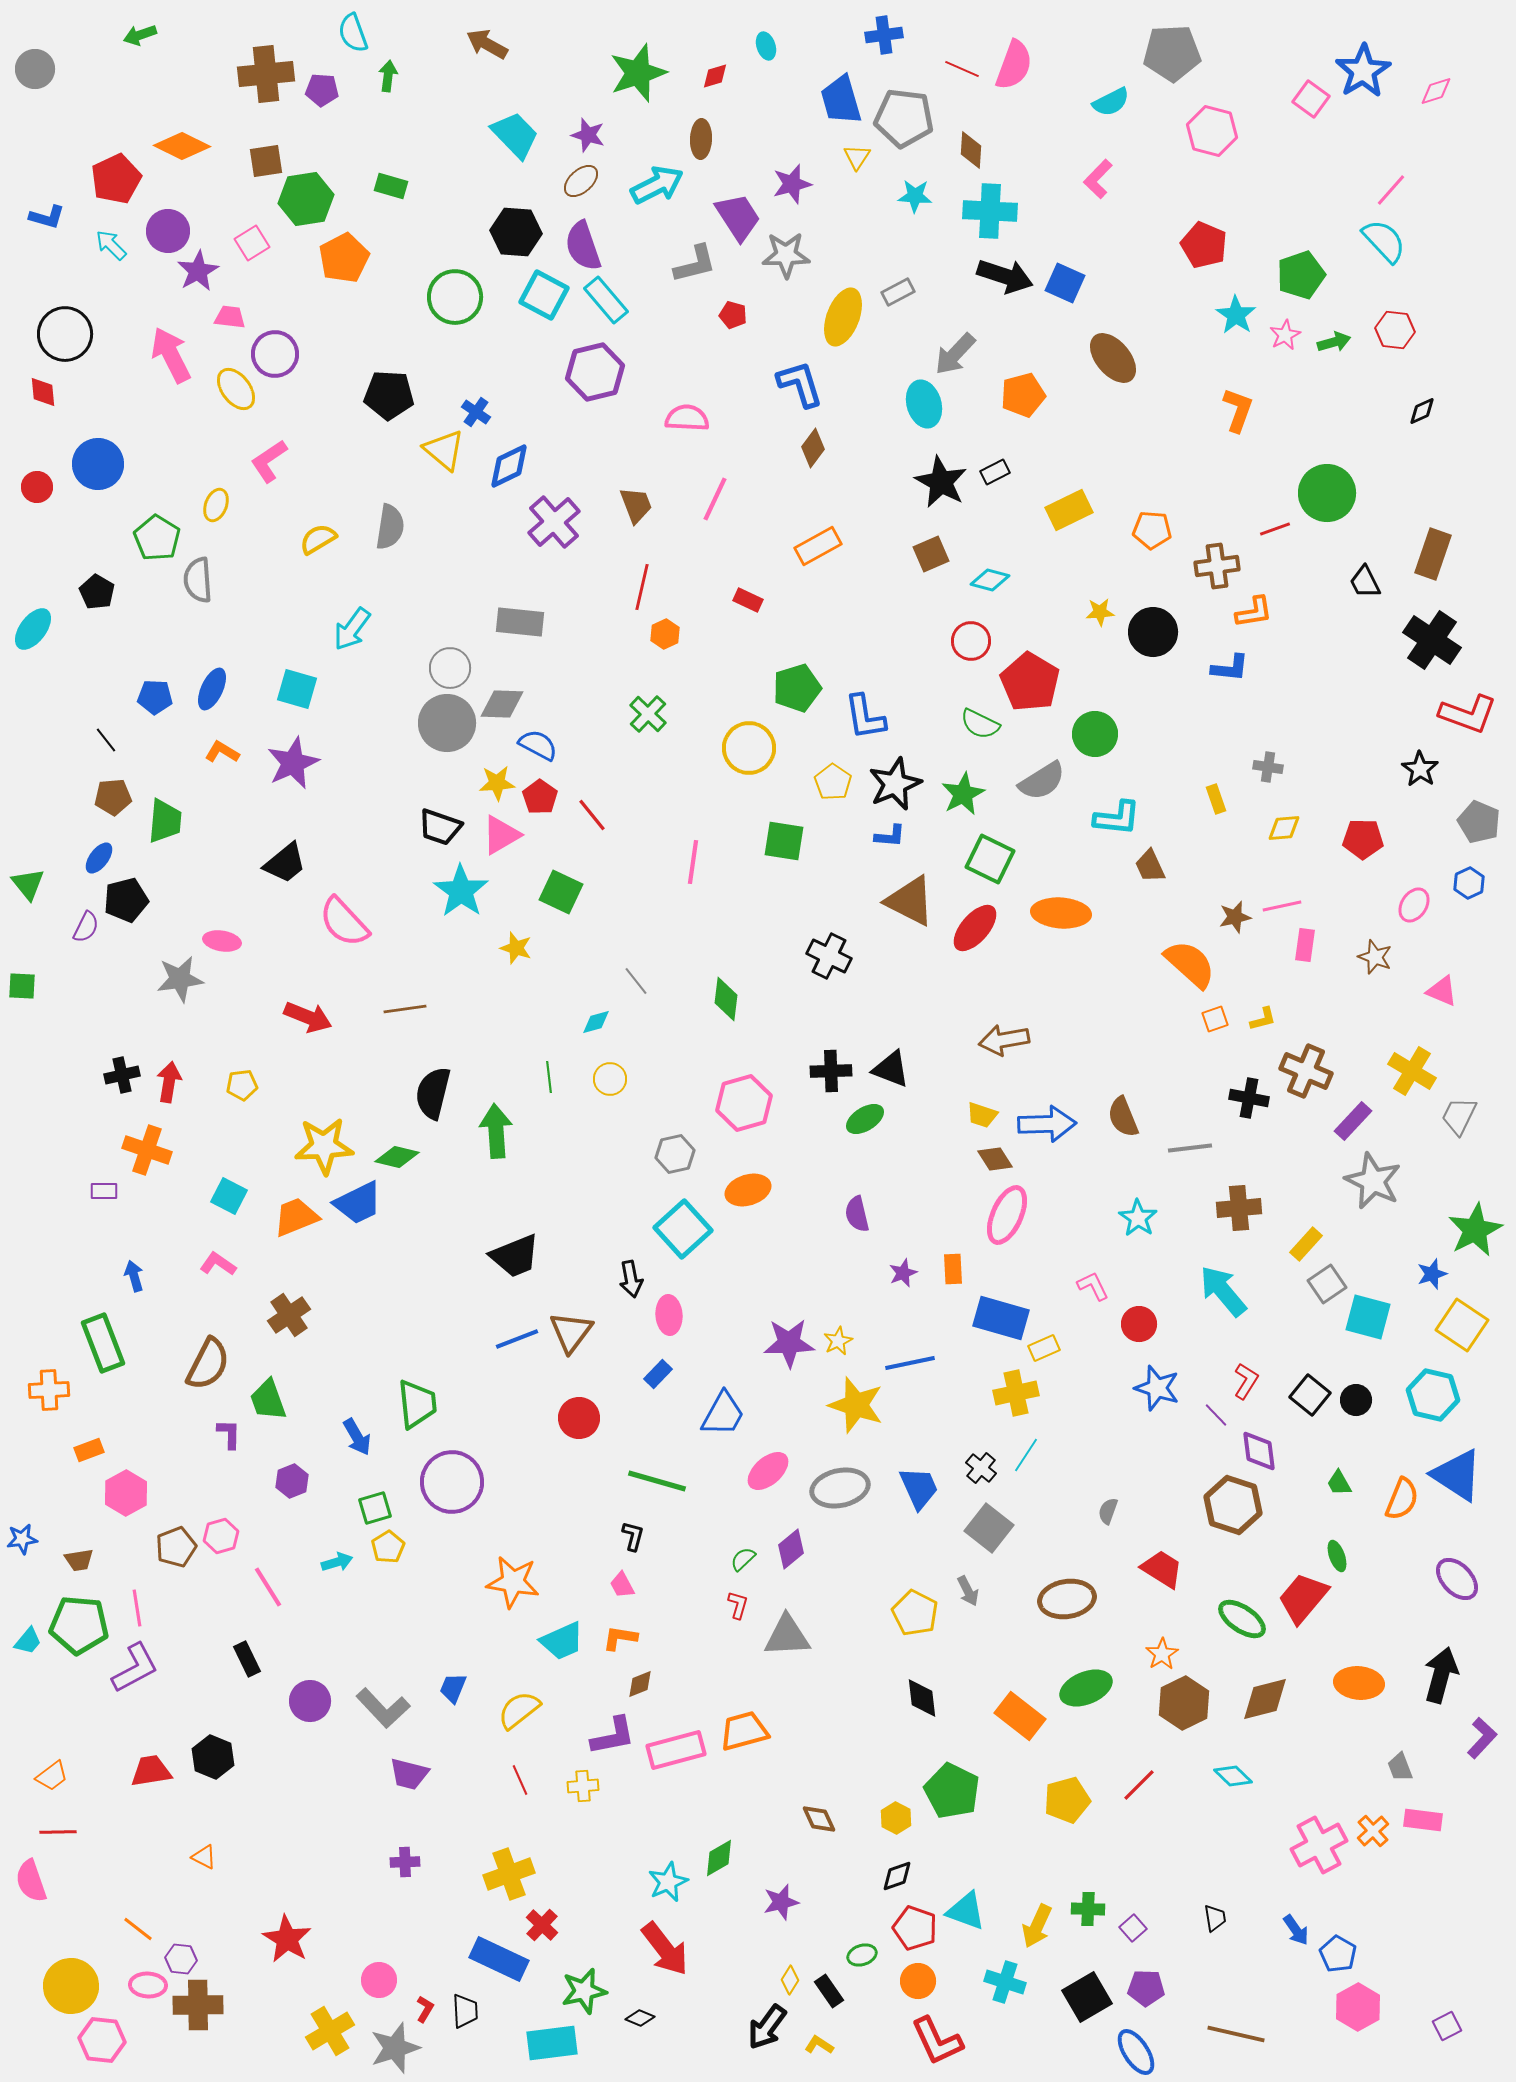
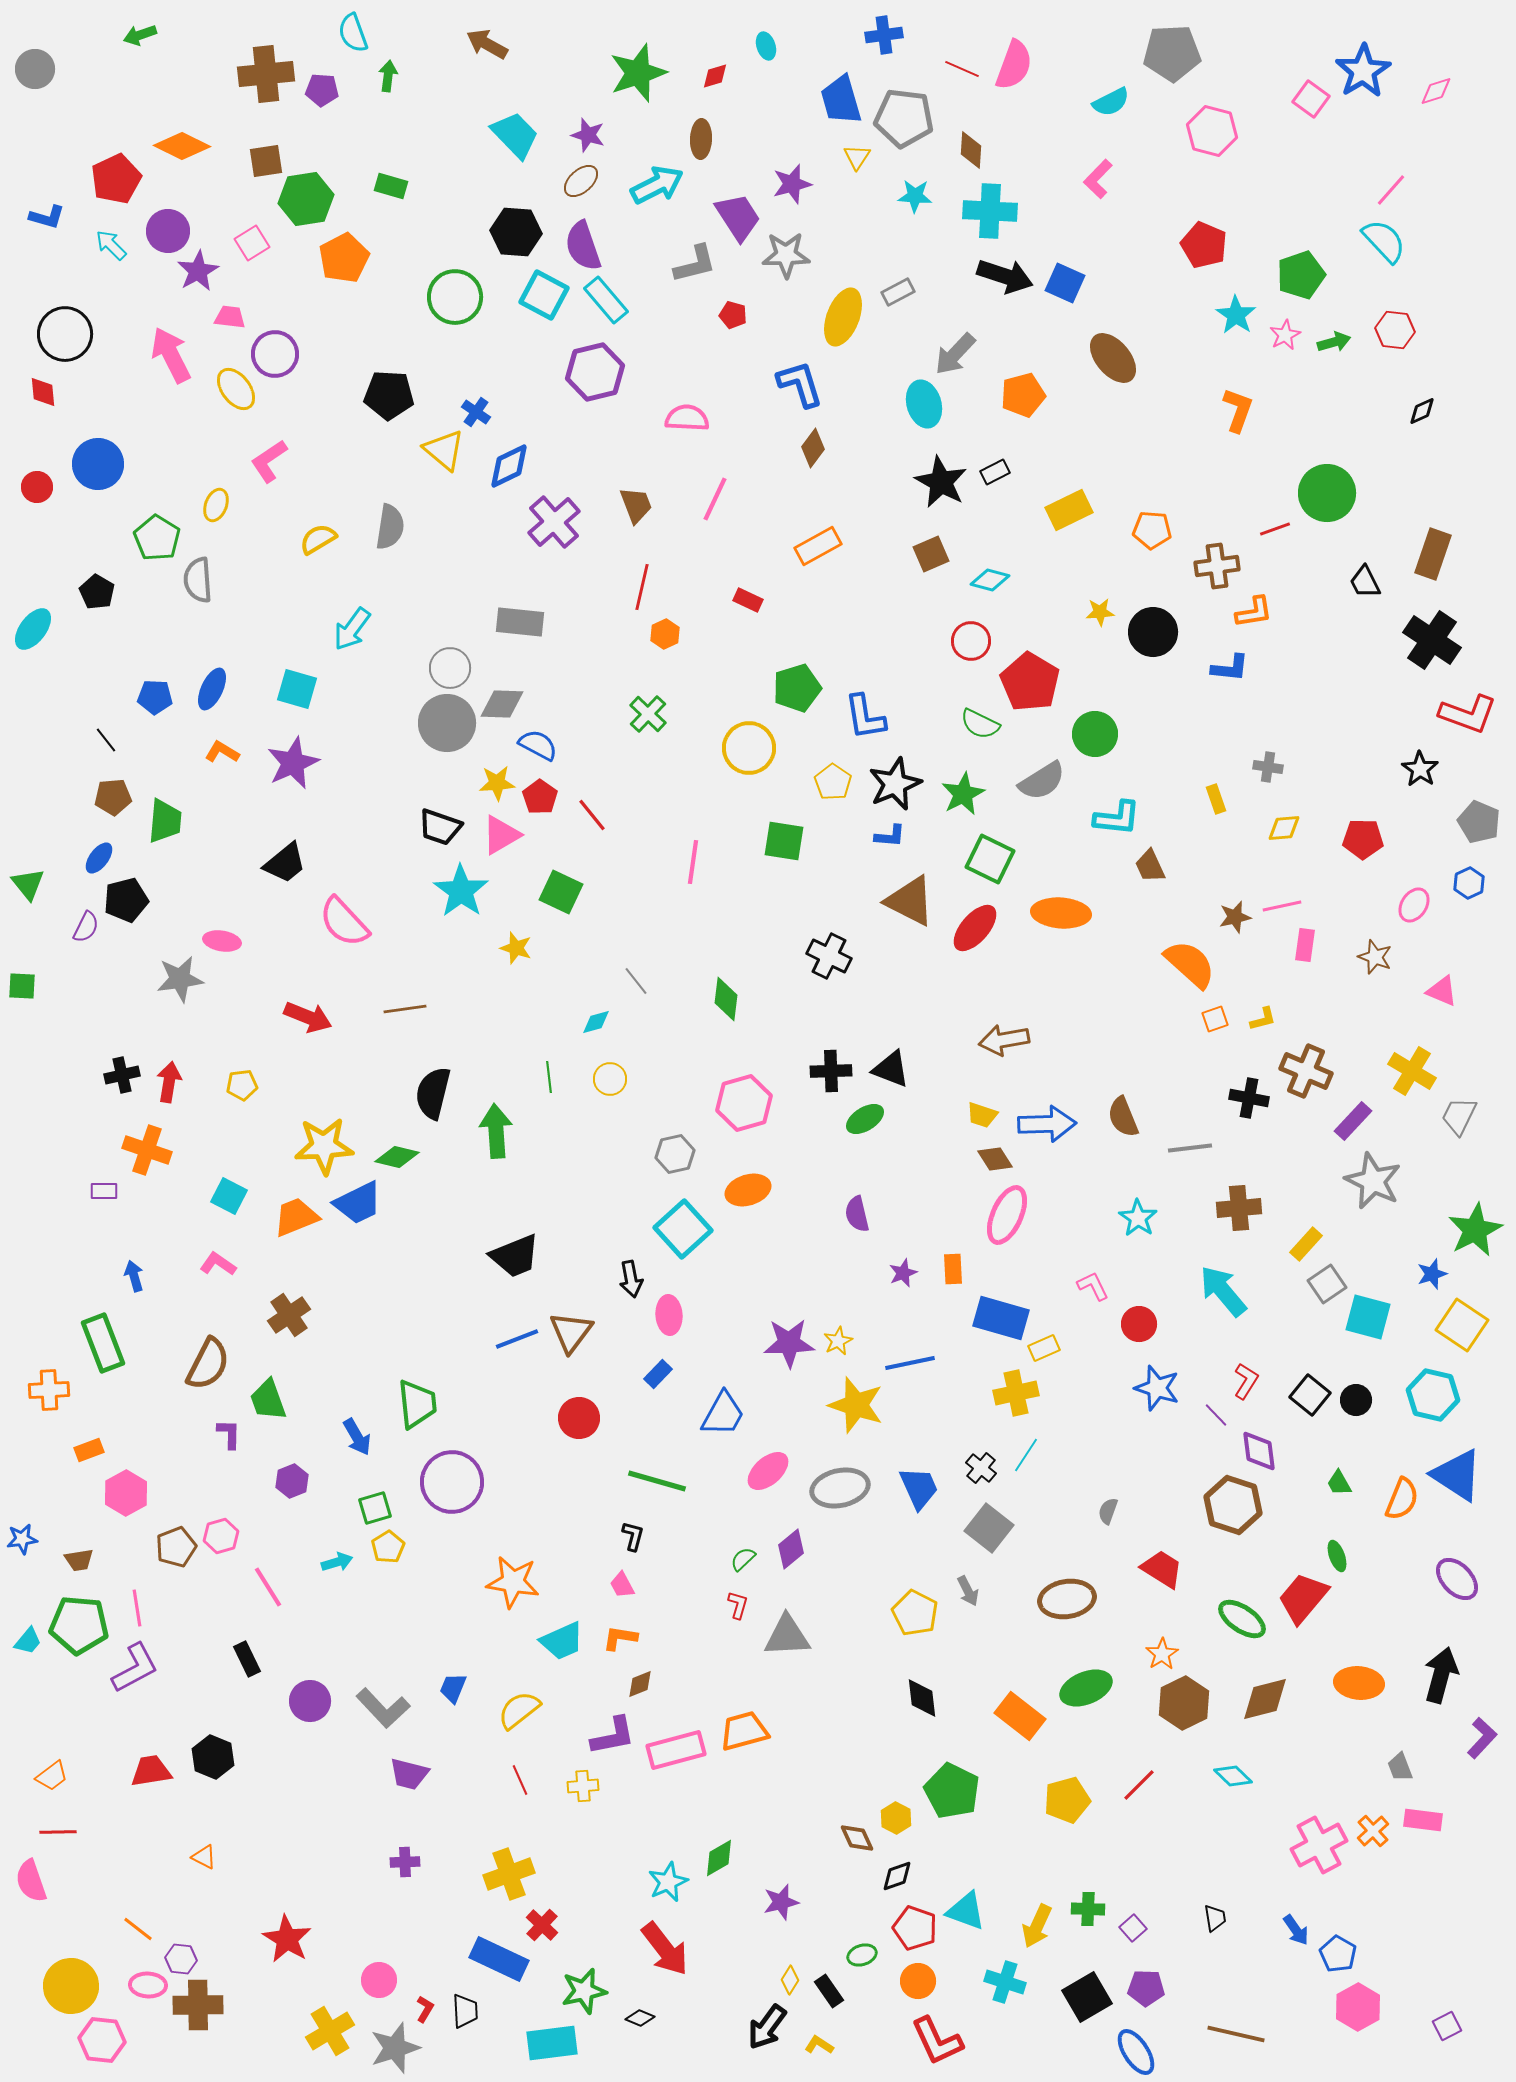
brown diamond at (819, 1819): moved 38 px right, 19 px down
